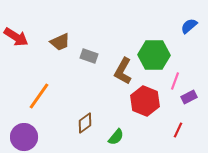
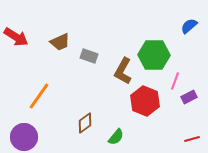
red line: moved 14 px right, 9 px down; rotated 49 degrees clockwise
